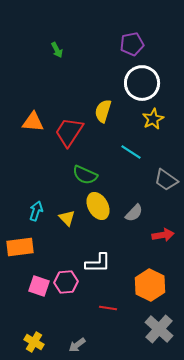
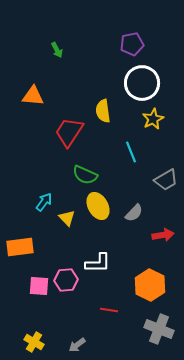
yellow semicircle: rotated 25 degrees counterclockwise
orange triangle: moved 26 px up
cyan line: rotated 35 degrees clockwise
gray trapezoid: rotated 65 degrees counterclockwise
cyan arrow: moved 8 px right, 9 px up; rotated 18 degrees clockwise
pink hexagon: moved 2 px up
pink square: rotated 15 degrees counterclockwise
red line: moved 1 px right, 2 px down
gray cross: rotated 20 degrees counterclockwise
